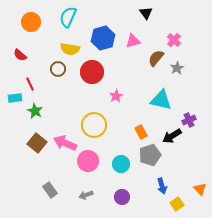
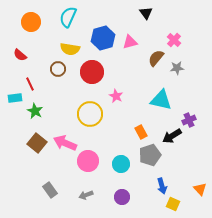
pink triangle: moved 3 px left, 1 px down
gray star: rotated 24 degrees clockwise
pink star: rotated 16 degrees counterclockwise
yellow circle: moved 4 px left, 11 px up
yellow square: moved 4 px left; rotated 32 degrees counterclockwise
